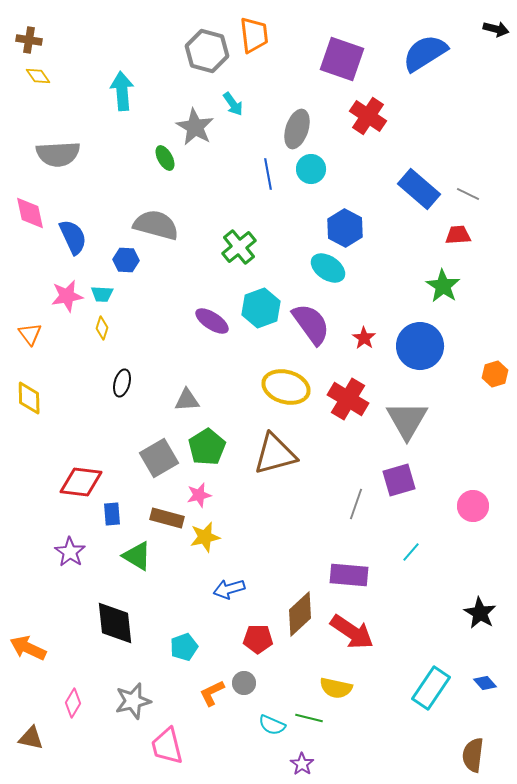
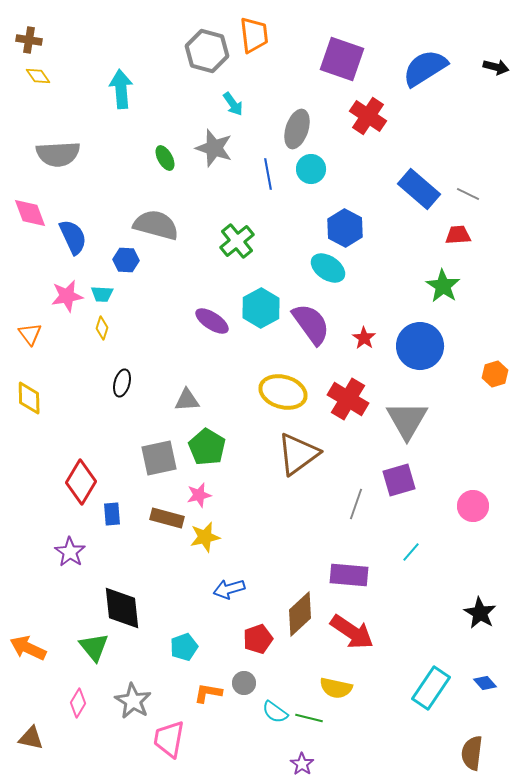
black arrow at (496, 29): moved 38 px down
blue semicircle at (425, 53): moved 15 px down
cyan arrow at (122, 91): moved 1 px left, 2 px up
gray star at (195, 127): moved 19 px right, 21 px down; rotated 12 degrees counterclockwise
pink diamond at (30, 213): rotated 9 degrees counterclockwise
green cross at (239, 247): moved 2 px left, 6 px up
cyan hexagon at (261, 308): rotated 9 degrees counterclockwise
yellow ellipse at (286, 387): moved 3 px left, 5 px down
green pentagon at (207, 447): rotated 9 degrees counterclockwise
brown triangle at (275, 454): moved 23 px right; rotated 21 degrees counterclockwise
gray square at (159, 458): rotated 18 degrees clockwise
red diamond at (81, 482): rotated 66 degrees counterclockwise
green triangle at (137, 556): moved 43 px left, 91 px down; rotated 20 degrees clockwise
black diamond at (115, 623): moved 7 px right, 15 px up
red pentagon at (258, 639): rotated 20 degrees counterclockwise
orange L-shape at (212, 693): moved 4 px left; rotated 36 degrees clockwise
gray star at (133, 701): rotated 27 degrees counterclockwise
pink diamond at (73, 703): moved 5 px right
cyan semicircle at (272, 725): moved 3 px right, 13 px up; rotated 12 degrees clockwise
pink trapezoid at (167, 746): moved 2 px right, 7 px up; rotated 24 degrees clockwise
brown semicircle at (473, 755): moved 1 px left, 2 px up
